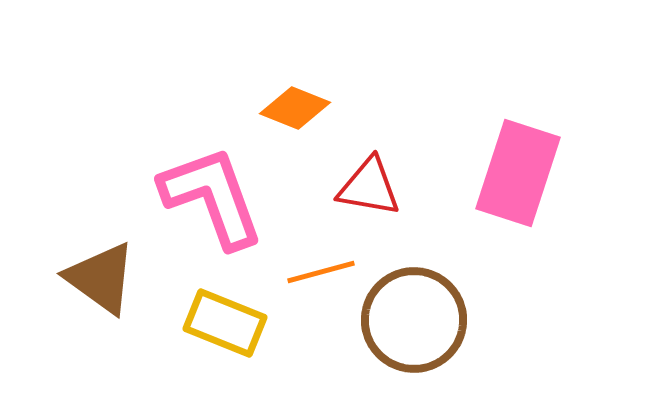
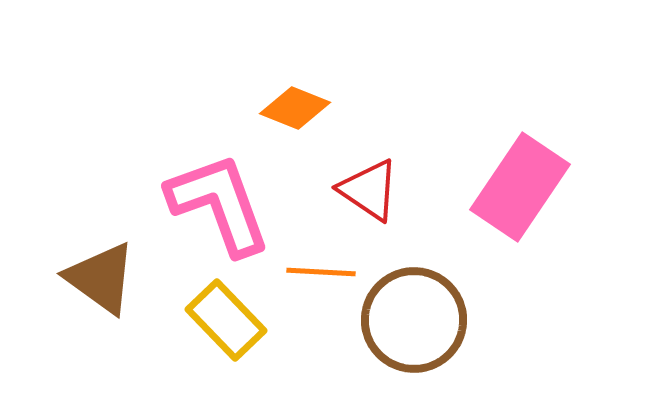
pink rectangle: moved 2 px right, 14 px down; rotated 16 degrees clockwise
red triangle: moved 3 px down; rotated 24 degrees clockwise
pink L-shape: moved 7 px right, 7 px down
orange line: rotated 18 degrees clockwise
yellow rectangle: moved 1 px right, 3 px up; rotated 24 degrees clockwise
